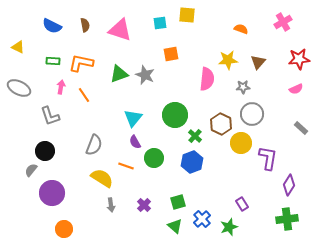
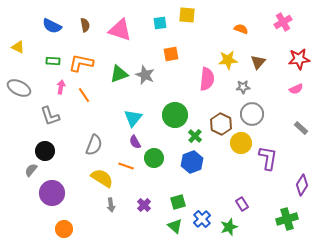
purple diamond at (289, 185): moved 13 px right
green cross at (287, 219): rotated 10 degrees counterclockwise
